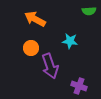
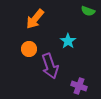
green semicircle: moved 1 px left; rotated 24 degrees clockwise
orange arrow: rotated 80 degrees counterclockwise
cyan star: moved 2 px left; rotated 28 degrees clockwise
orange circle: moved 2 px left, 1 px down
